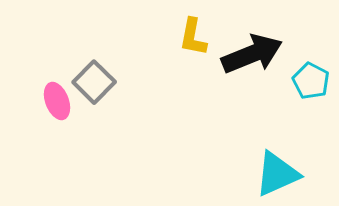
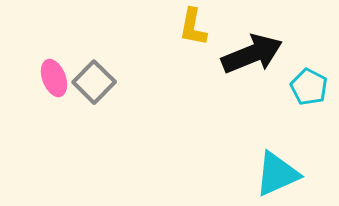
yellow L-shape: moved 10 px up
cyan pentagon: moved 2 px left, 6 px down
pink ellipse: moved 3 px left, 23 px up
